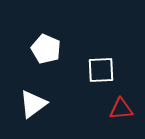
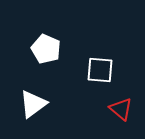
white square: moved 1 px left; rotated 8 degrees clockwise
red triangle: rotated 45 degrees clockwise
